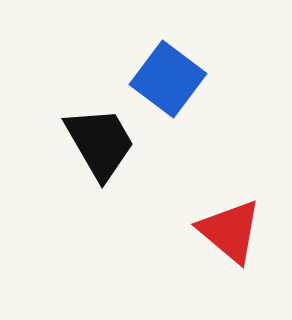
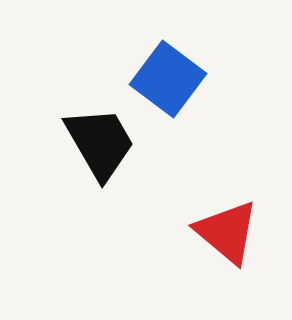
red triangle: moved 3 px left, 1 px down
